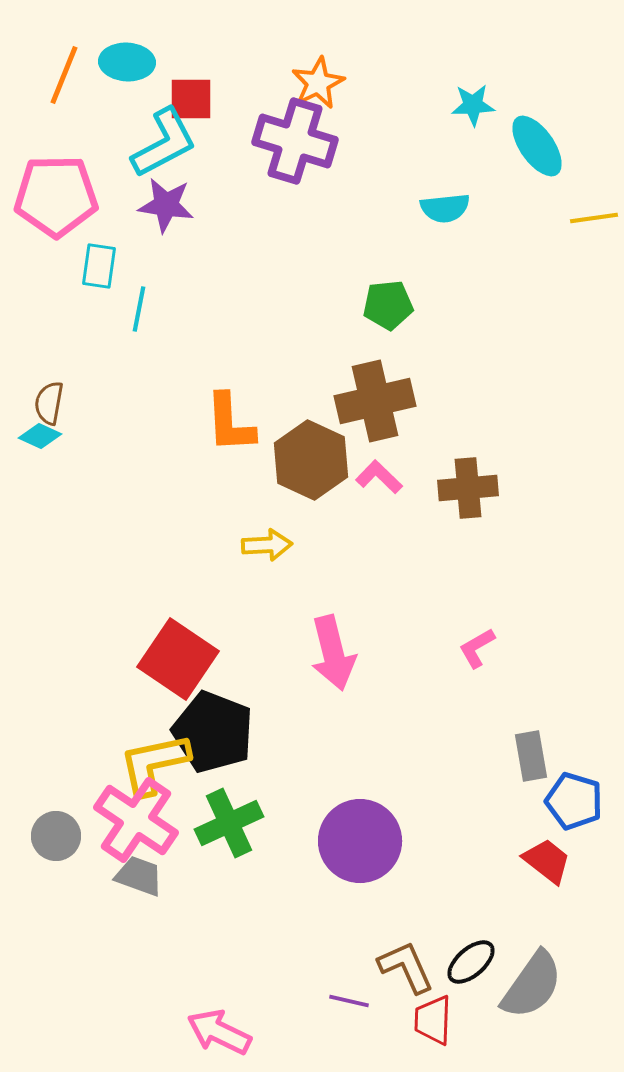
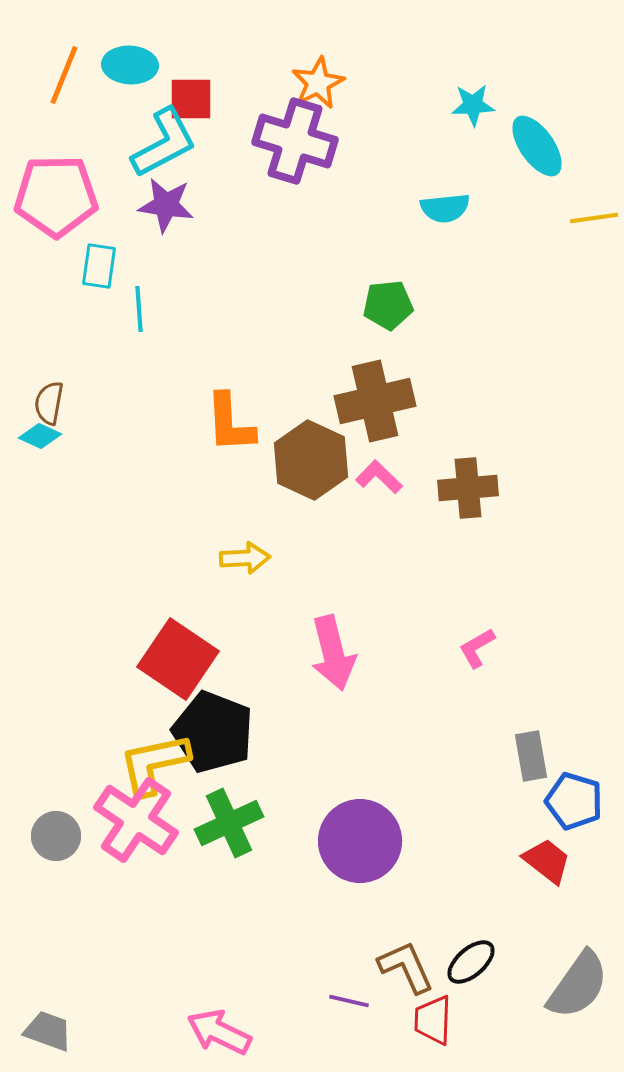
cyan ellipse at (127, 62): moved 3 px right, 3 px down
cyan line at (139, 309): rotated 15 degrees counterclockwise
yellow arrow at (267, 545): moved 22 px left, 13 px down
gray trapezoid at (139, 876): moved 91 px left, 155 px down
gray semicircle at (532, 985): moved 46 px right
